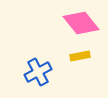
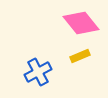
yellow rectangle: rotated 12 degrees counterclockwise
